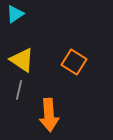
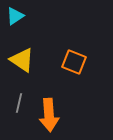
cyan triangle: moved 2 px down
orange square: rotated 10 degrees counterclockwise
gray line: moved 13 px down
